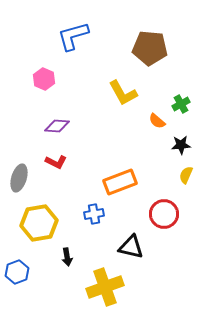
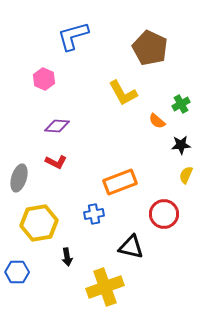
brown pentagon: rotated 20 degrees clockwise
blue hexagon: rotated 20 degrees clockwise
